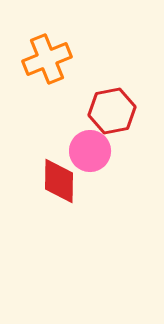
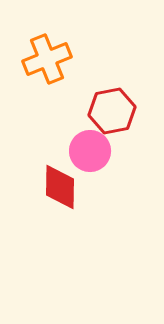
red diamond: moved 1 px right, 6 px down
